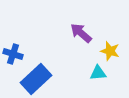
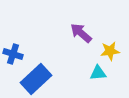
yellow star: rotated 24 degrees counterclockwise
